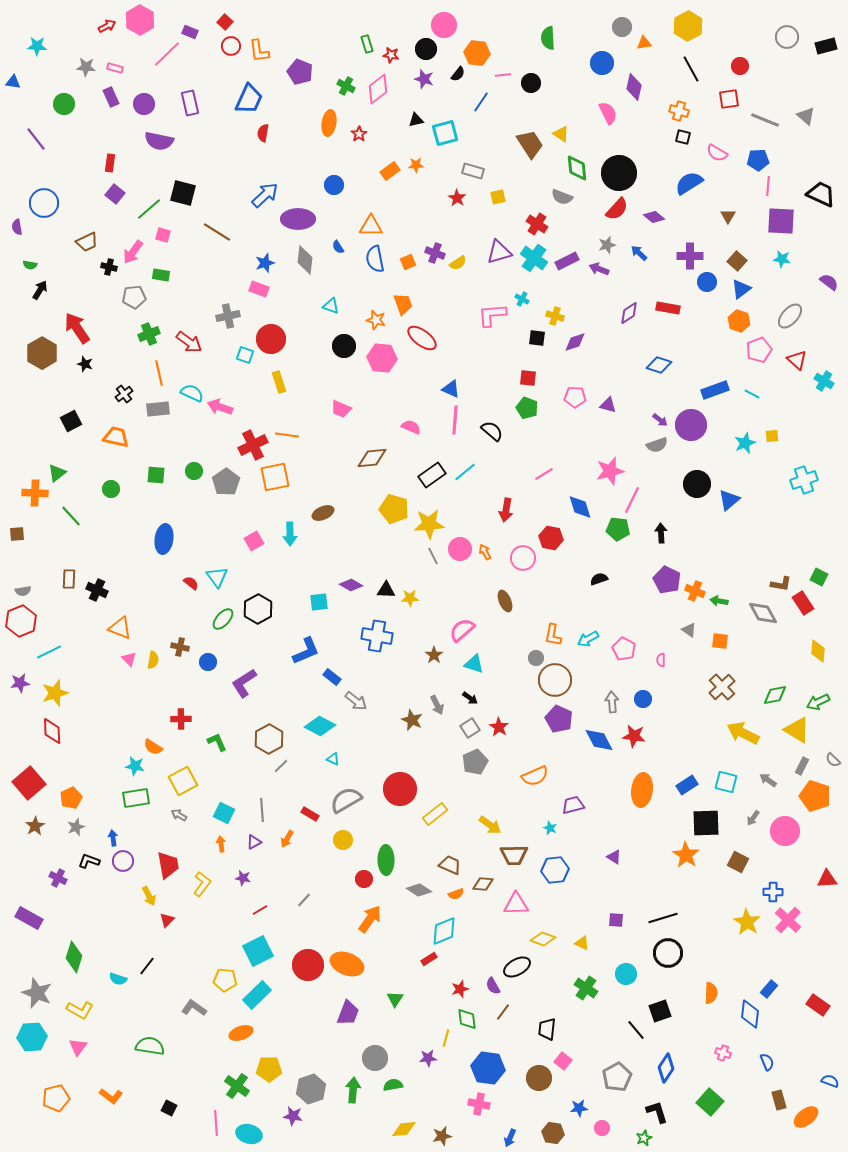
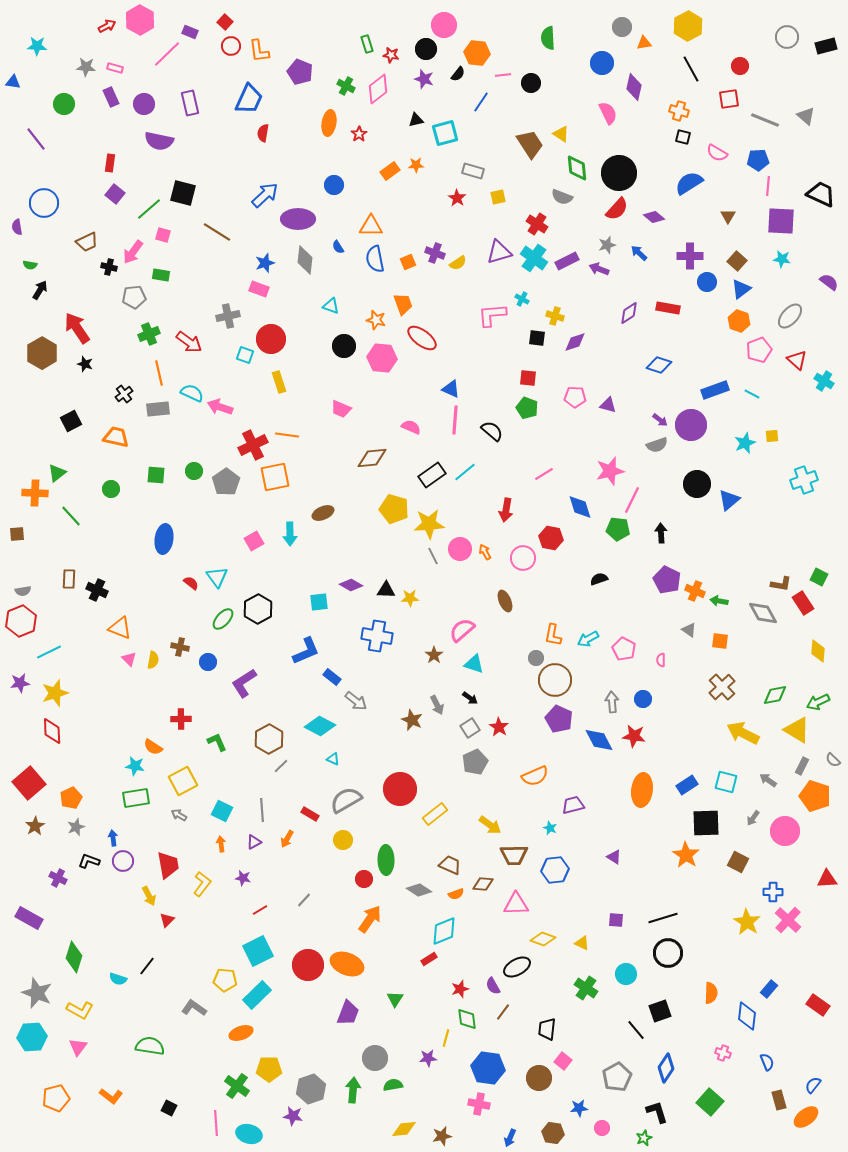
cyan square at (224, 813): moved 2 px left, 2 px up
blue diamond at (750, 1014): moved 3 px left, 2 px down
blue semicircle at (830, 1081): moved 17 px left, 4 px down; rotated 72 degrees counterclockwise
